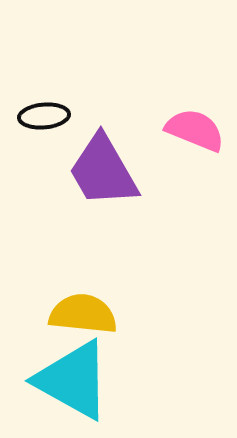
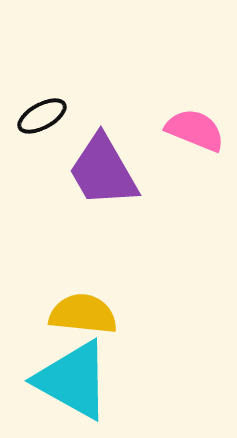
black ellipse: moved 2 px left; rotated 24 degrees counterclockwise
